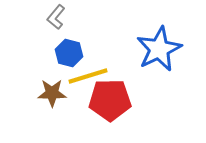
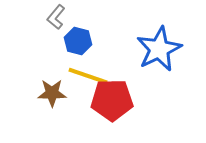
blue hexagon: moved 9 px right, 12 px up
yellow line: rotated 36 degrees clockwise
red pentagon: moved 2 px right
